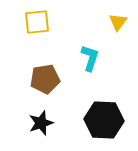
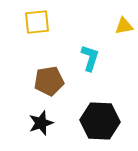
yellow triangle: moved 6 px right, 4 px down; rotated 42 degrees clockwise
brown pentagon: moved 4 px right, 2 px down
black hexagon: moved 4 px left, 1 px down
